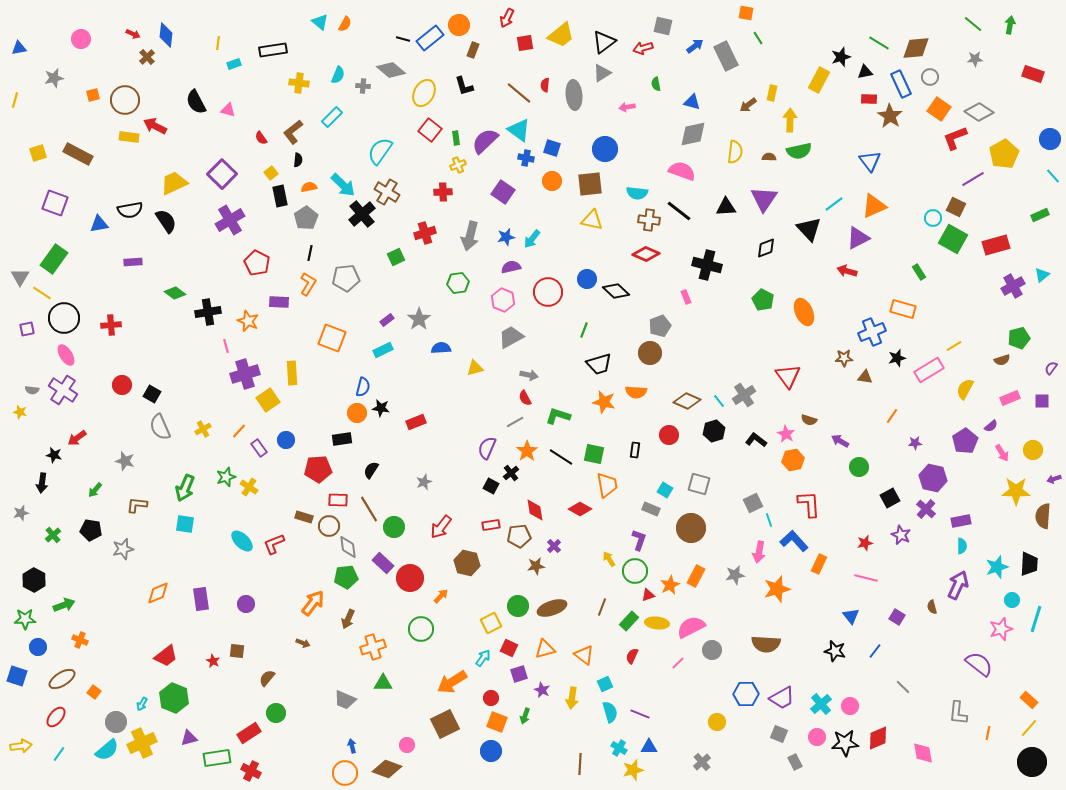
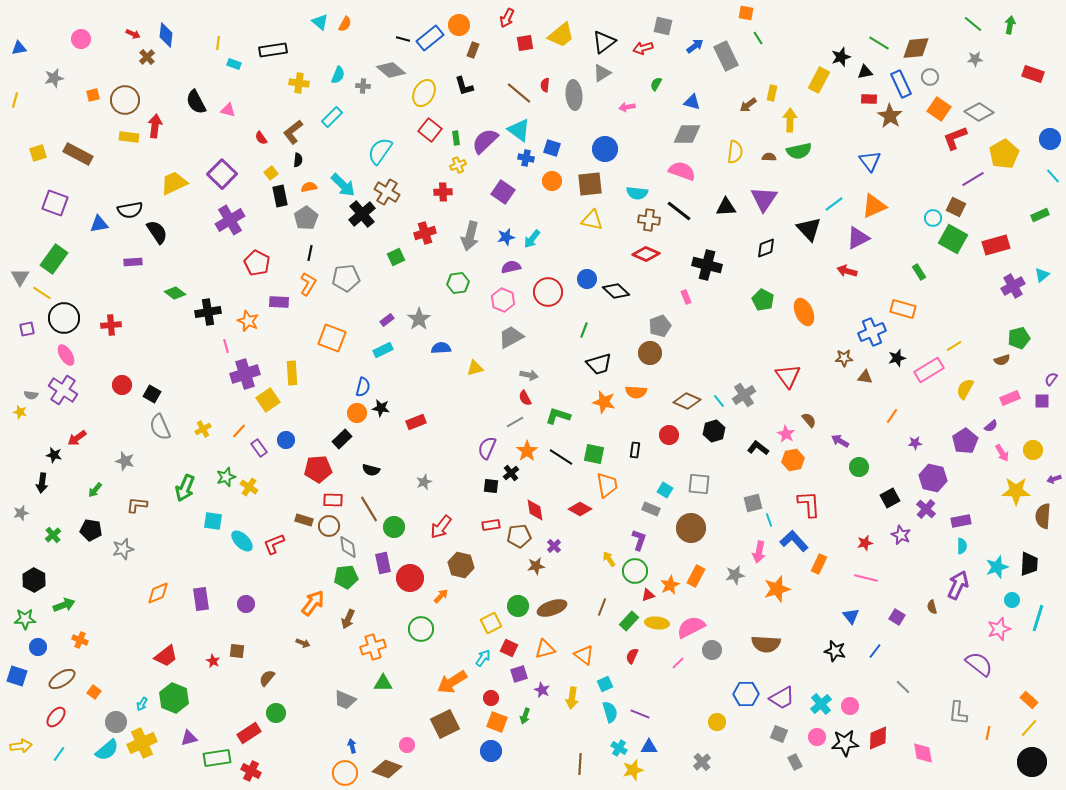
cyan rectangle at (234, 64): rotated 40 degrees clockwise
green semicircle at (656, 84): rotated 40 degrees clockwise
red arrow at (155, 126): rotated 70 degrees clockwise
gray diamond at (693, 134): moved 6 px left; rotated 12 degrees clockwise
black semicircle at (166, 221): moved 9 px left, 11 px down
purple semicircle at (1051, 368): moved 11 px down
gray semicircle at (32, 390): moved 1 px left, 5 px down
brown semicircle at (809, 420): rotated 147 degrees counterclockwise
black rectangle at (342, 439): rotated 36 degrees counterclockwise
black L-shape at (756, 440): moved 2 px right, 8 px down
black semicircle at (371, 470): rotated 108 degrees counterclockwise
gray square at (699, 484): rotated 10 degrees counterclockwise
black square at (491, 486): rotated 21 degrees counterclockwise
red rectangle at (338, 500): moved 5 px left
gray square at (753, 503): rotated 12 degrees clockwise
brown rectangle at (304, 517): moved 3 px down
cyan square at (185, 524): moved 28 px right, 3 px up
purple rectangle at (383, 563): rotated 35 degrees clockwise
brown hexagon at (467, 563): moved 6 px left, 2 px down
cyan line at (1036, 619): moved 2 px right, 1 px up
pink star at (1001, 629): moved 2 px left
